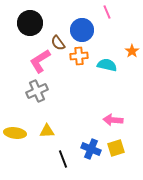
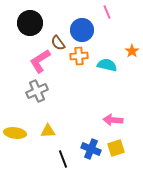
yellow triangle: moved 1 px right
